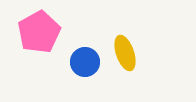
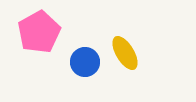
yellow ellipse: rotated 12 degrees counterclockwise
